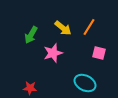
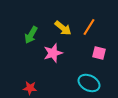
cyan ellipse: moved 4 px right
